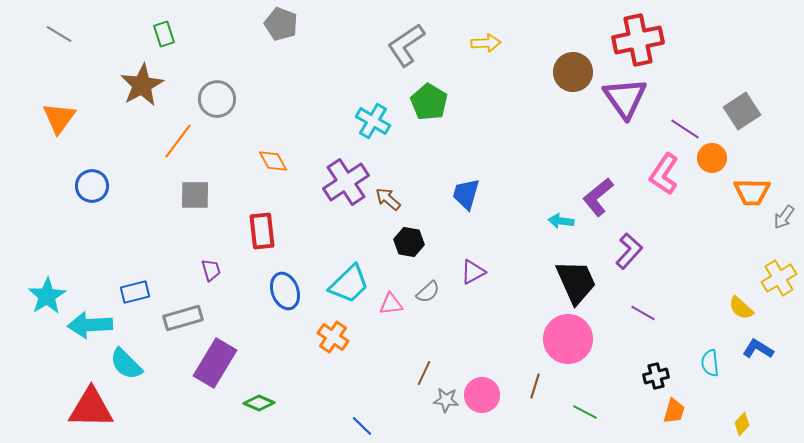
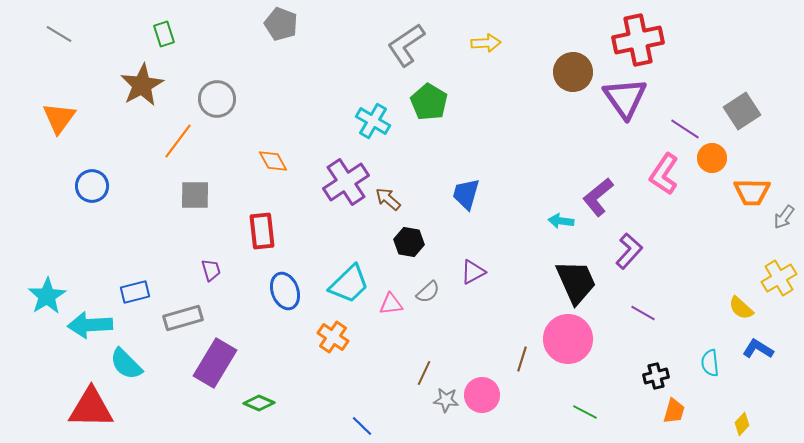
brown line at (535, 386): moved 13 px left, 27 px up
